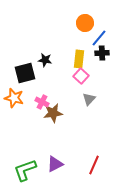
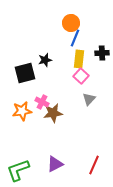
orange circle: moved 14 px left
blue line: moved 24 px left; rotated 18 degrees counterclockwise
black star: rotated 24 degrees counterclockwise
orange star: moved 8 px right, 13 px down; rotated 24 degrees counterclockwise
green L-shape: moved 7 px left
